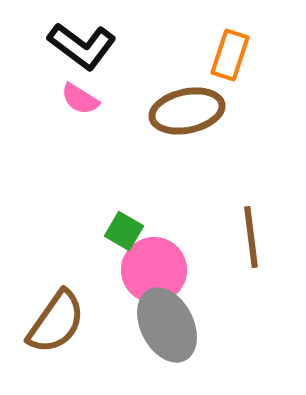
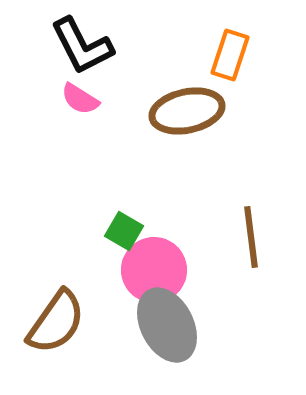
black L-shape: rotated 26 degrees clockwise
